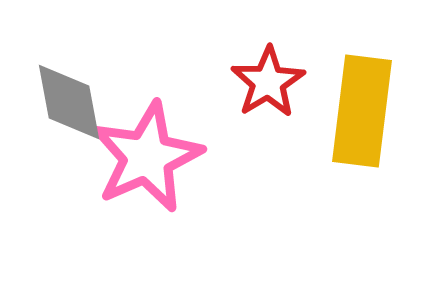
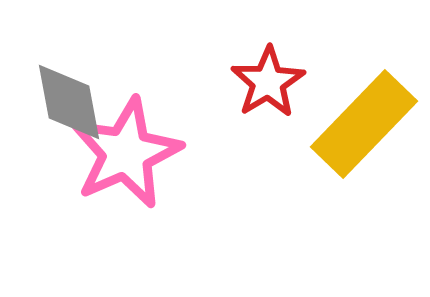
yellow rectangle: moved 2 px right, 13 px down; rotated 37 degrees clockwise
pink star: moved 21 px left, 4 px up
